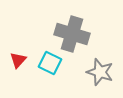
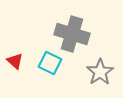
red triangle: moved 3 px left, 1 px down; rotated 30 degrees counterclockwise
gray star: rotated 20 degrees clockwise
